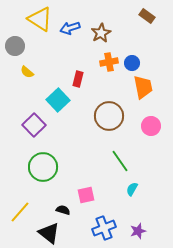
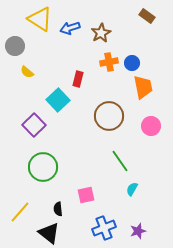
black semicircle: moved 5 px left, 1 px up; rotated 112 degrees counterclockwise
